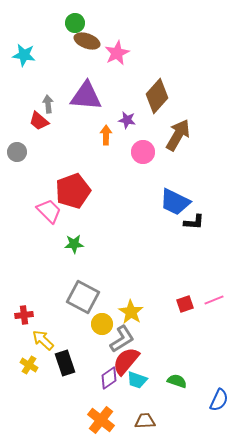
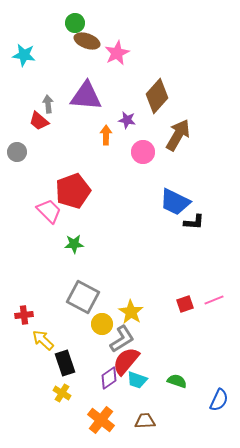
yellow cross: moved 33 px right, 28 px down
